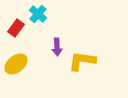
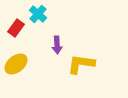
purple arrow: moved 2 px up
yellow L-shape: moved 1 px left, 3 px down
